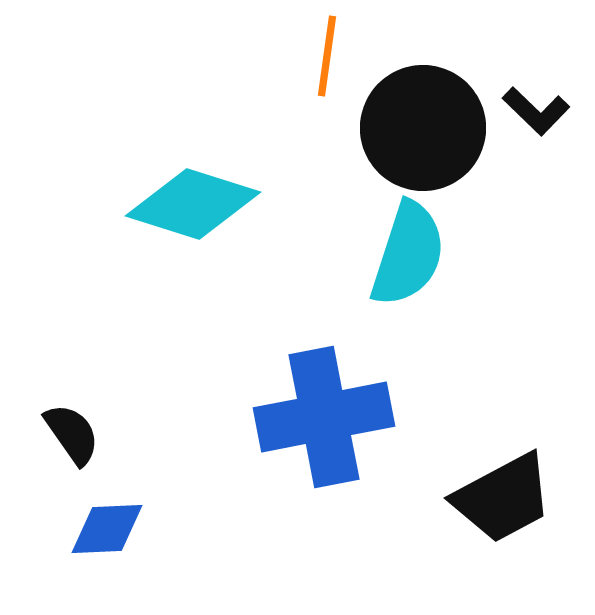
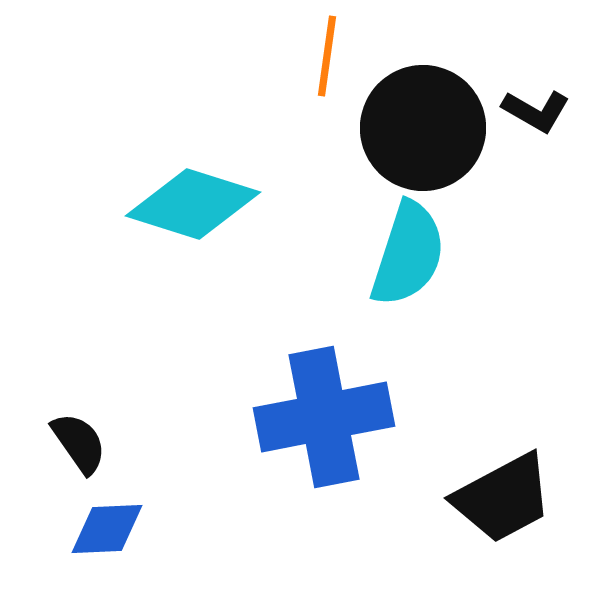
black L-shape: rotated 14 degrees counterclockwise
black semicircle: moved 7 px right, 9 px down
